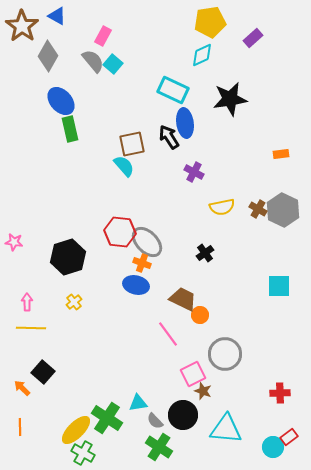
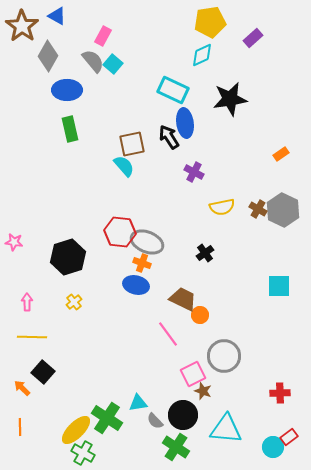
blue ellipse at (61, 101): moved 6 px right, 11 px up; rotated 48 degrees counterclockwise
orange rectangle at (281, 154): rotated 28 degrees counterclockwise
gray ellipse at (147, 242): rotated 24 degrees counterclockwise
yellow line at (31, 328): moved 1 px right, 9 px down
gray circle at (225, 354): moved 1 px left, 2 px down
green cross at (159, 447): moved 17 px right
